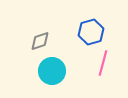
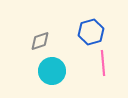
pink line: rotated 20 degrees counterclockwise
